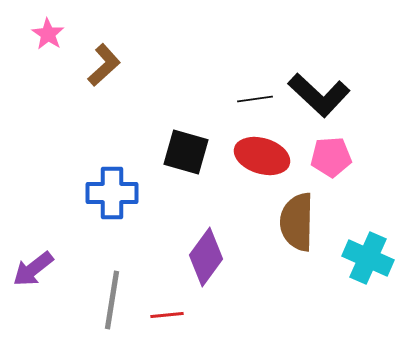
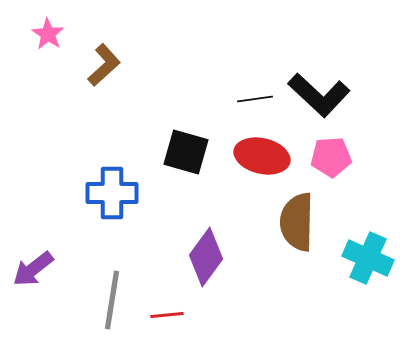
red ellipse: rotated 4 degrees counterclockwise
